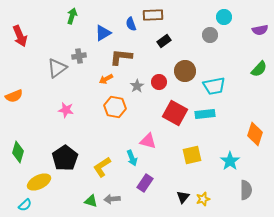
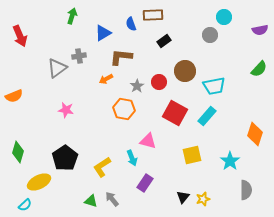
orange hexagon: moved 9 px right, 2 px down
cyan rectangle: moved 2 px right, 2 px down; rotated 42 degrees counterclockwise
gray arrow: rotated 56 degrees clockwise
